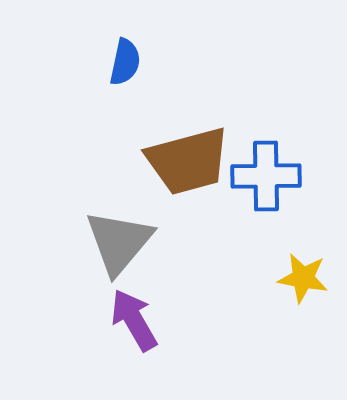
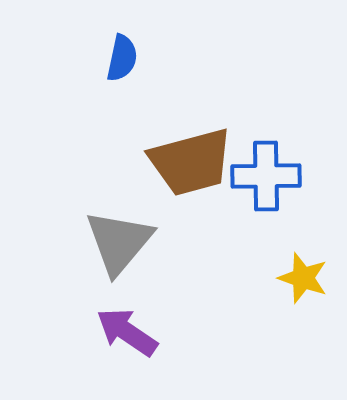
blue semicircle: moved 3 px left, 4 px up
brown trapezoid: moved 3 px right, 1 px down
yellow star: rotated 9 degrees clockwise
purple arrow: moved 7 px left, 12 px down; rotated 26 degrees counterclockwise
